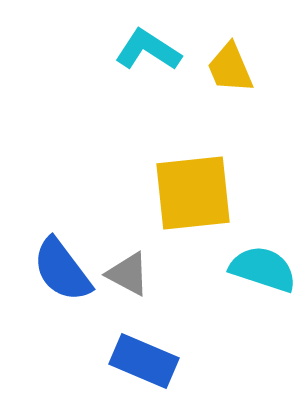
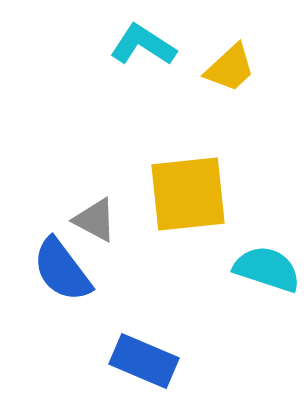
cyan L-shape: moved 5 px left, 5 px up
yellow trapezoid: rotated 110 degrees counterclockwise
yellow square: moved 5 px left, 1 px down
cyan semicircle: moved 4 px right
gray triangle: moved 33 px left, 54 px up
